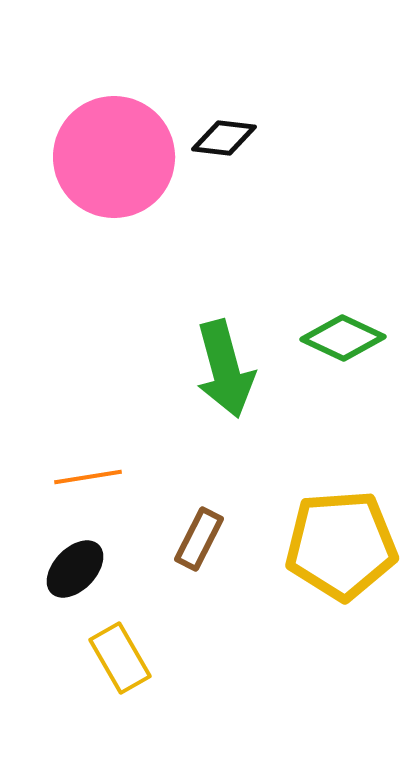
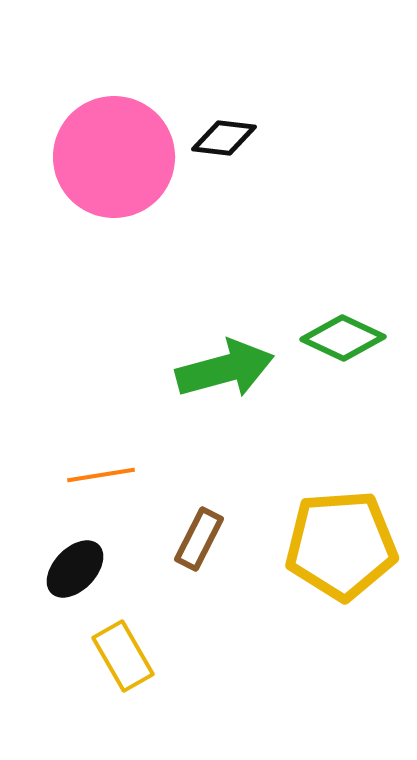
green arrow: rotated 90 degrees counterclockwise
orange line: moved 13 px right, 2 px up
yellow rectangle: moved 3 px right, 2 px up
